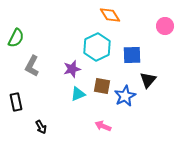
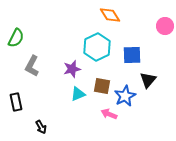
pink arrow: moved 6 px right, 12 px up
